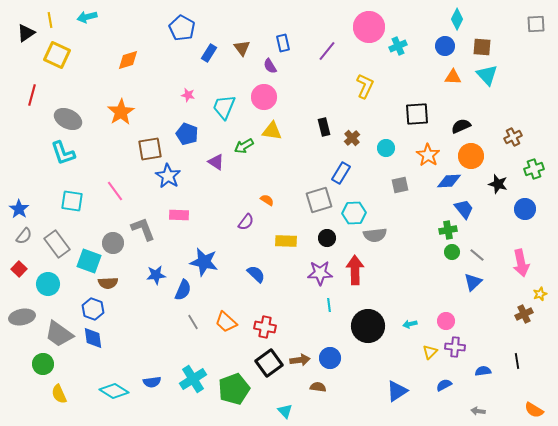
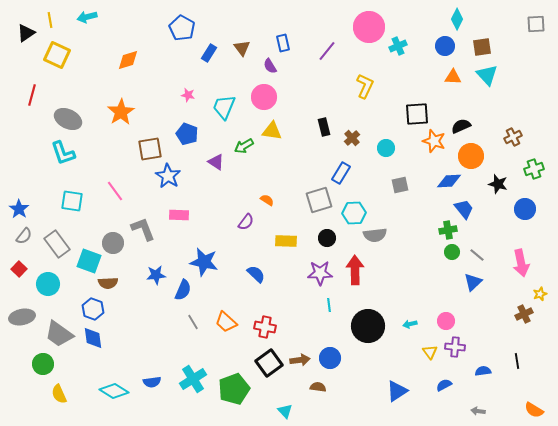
brown square at (482, 47): rotated 12 degrees counterclockwise
orange star at (428, 155): moved 6 px right, 14 px up; rotated 15 degrees counterclockwise
yellow triangle at (430, 352): rotated 21 degrees counterclockwise
